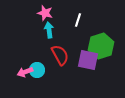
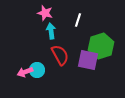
cyan arrow: moved 2 px right, 1 px down
